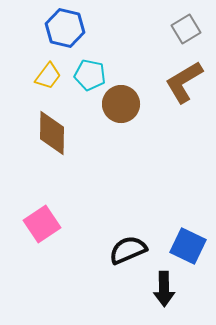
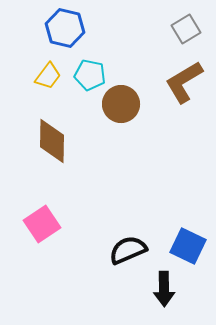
brown diamond: moved 8 px down
